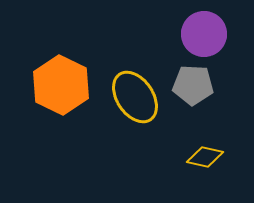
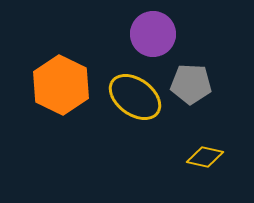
purple circle: moved 51 px left
gray pentagon: moved 2 px left, 1 px up
yellow ellipse: rotated 20 degrees counterclockwise
